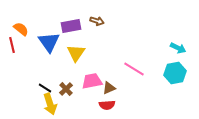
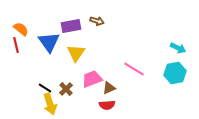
red line: moved 4 px right
pink trapezoid: moved 2 px up; rotated 10 degrees counterclockwise
